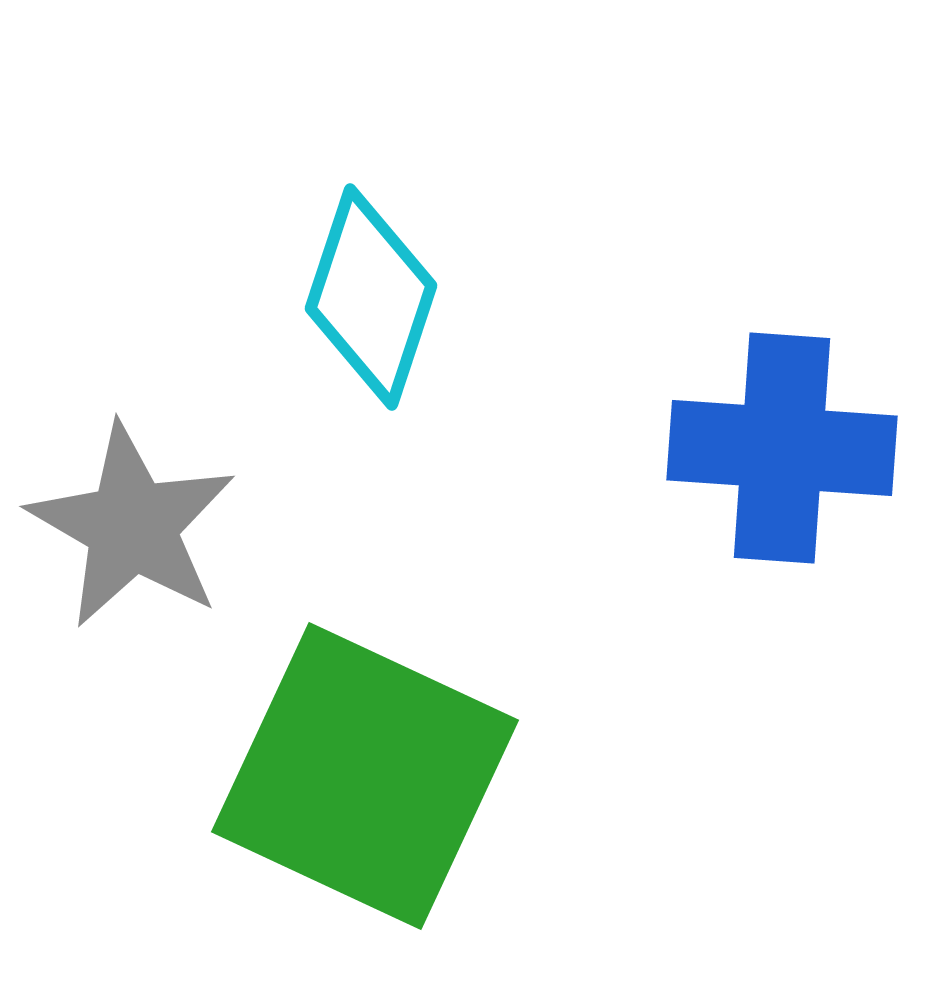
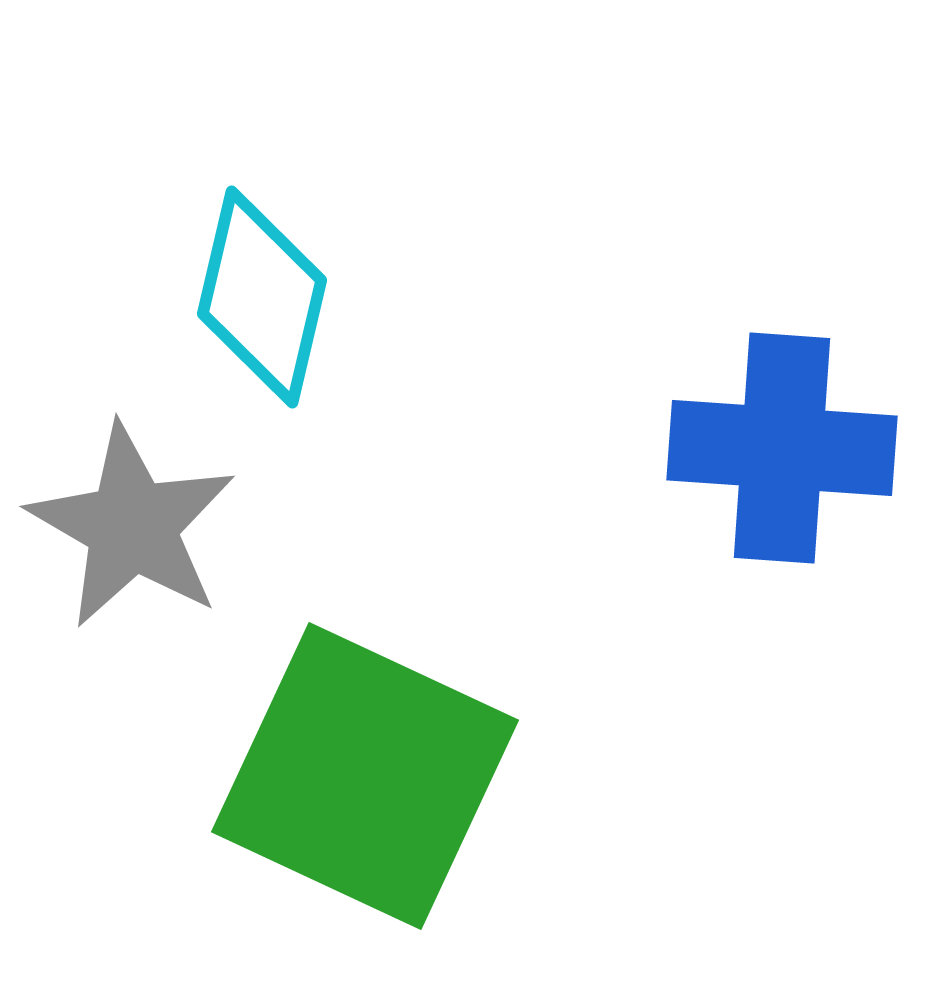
cyan diamond: moved 109 px left; rotated 5 degrees counterclockwise
